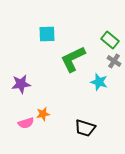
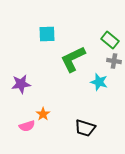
gray cross: rotated 24 degrees counterclockwise
orange star: rotated 24 degrees counterclockwise
pink semicircle: moved 1 px right, 3 px down
